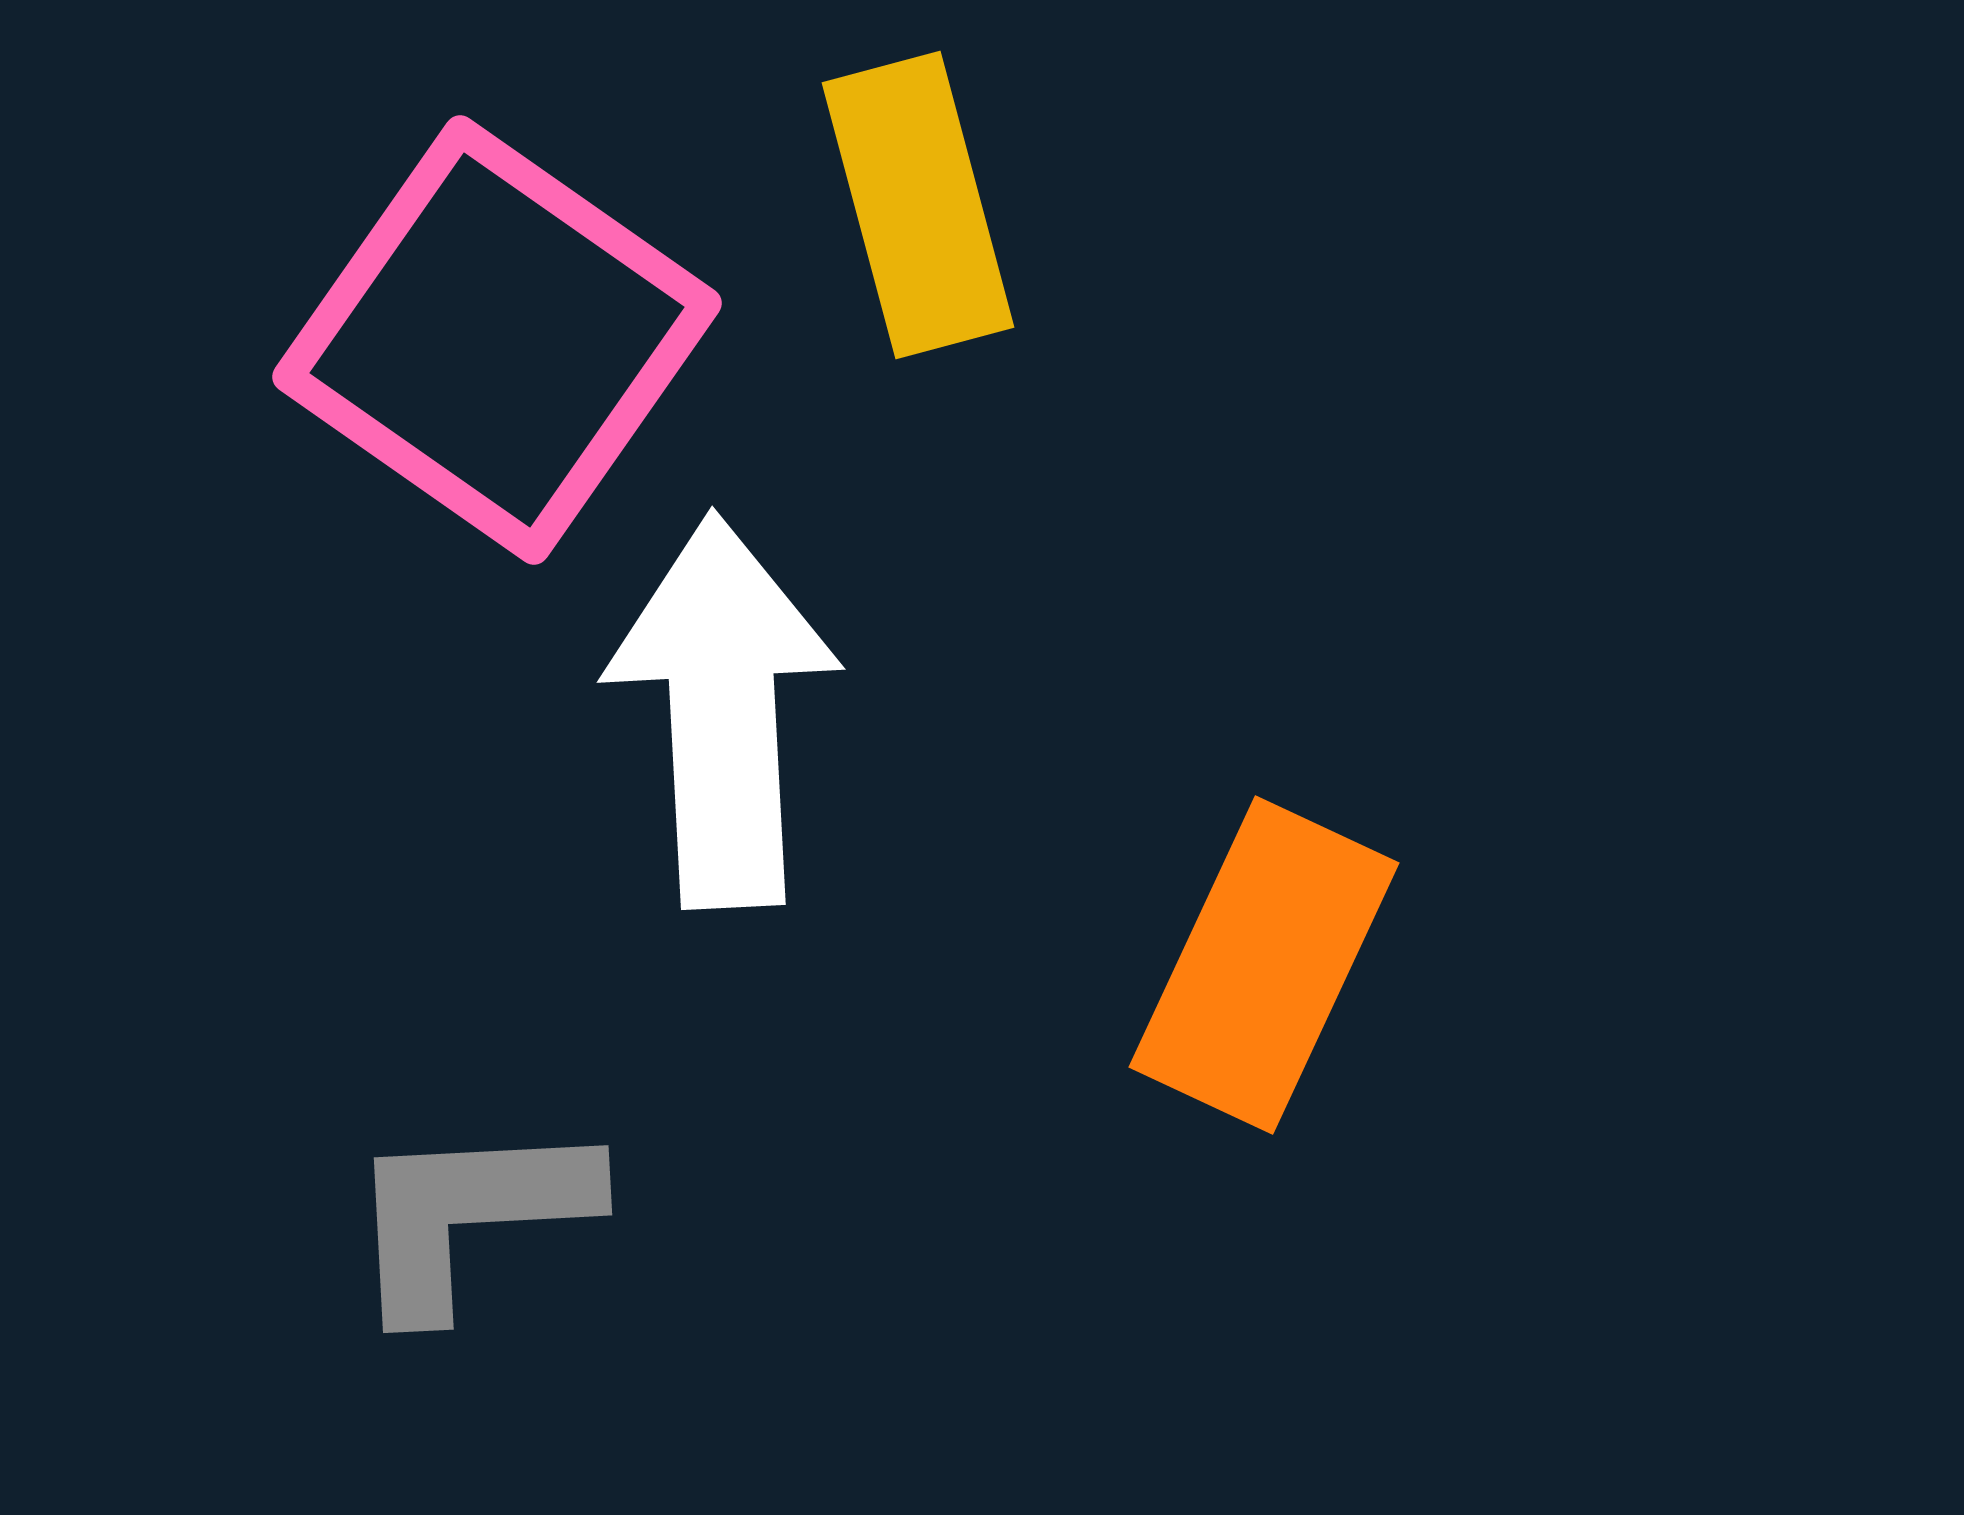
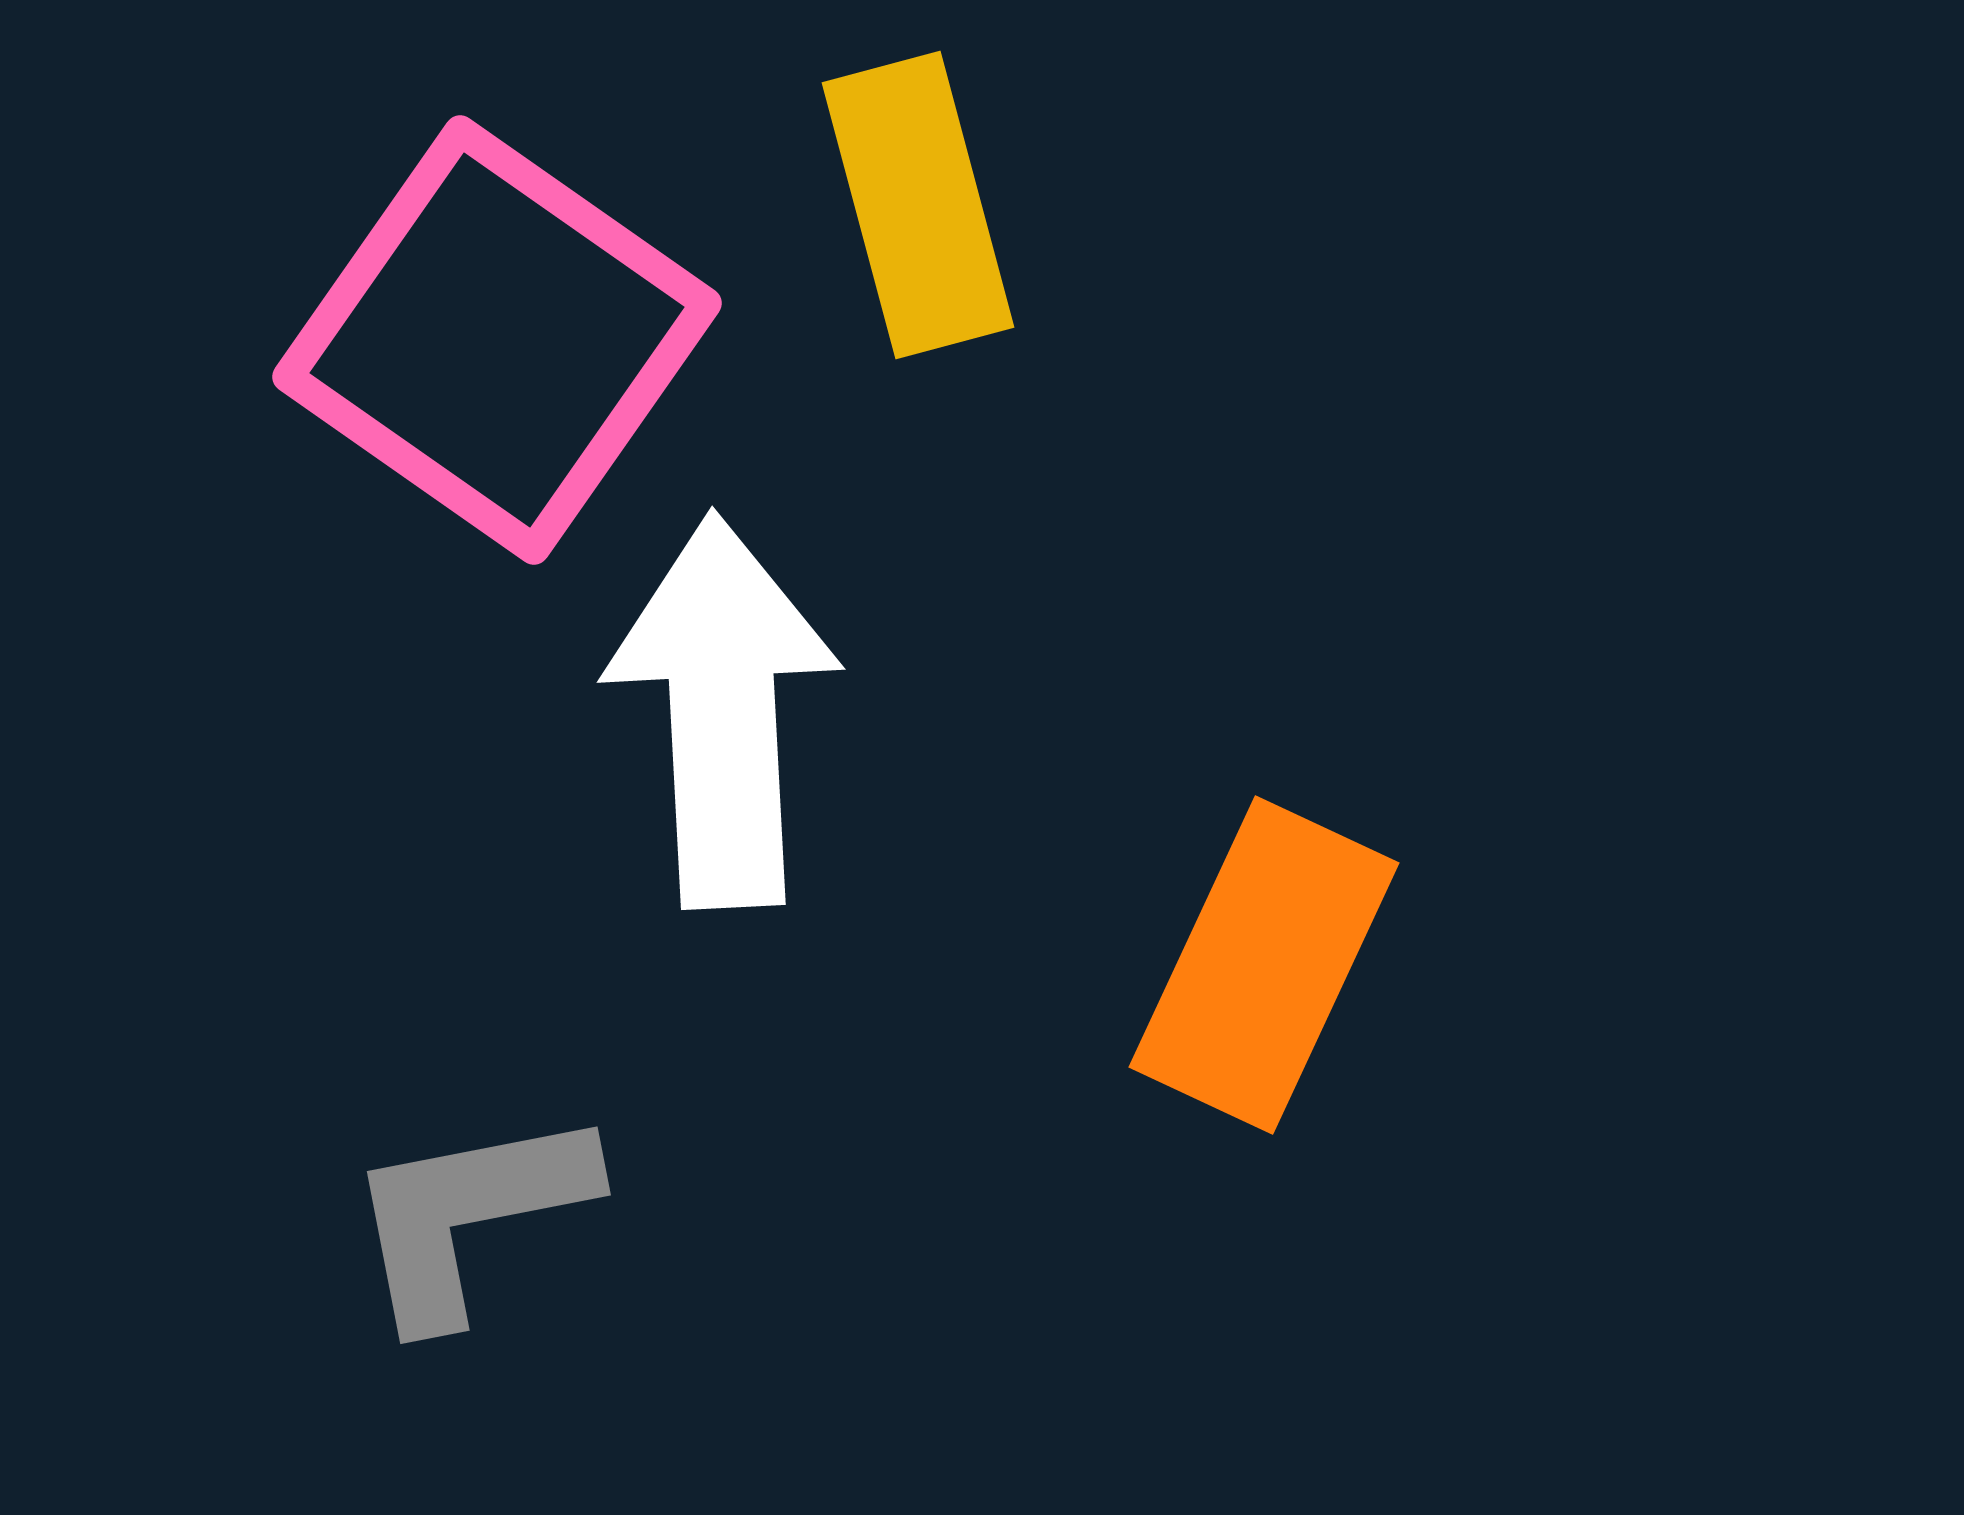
gray L-shape: rotated 8 degrees counterclockwise
